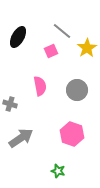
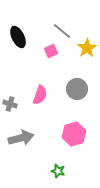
black ellipse: rotated 55 degrees counterclockwise
pink semicircle: moved 9 px down; rotated 30 degrees clockwise
gray circle: moved 1 px up
pink hexagon: moved 2 px right; rotated 25 degrees clockwise
gray arrow: rotated 20 degrees clockwise
